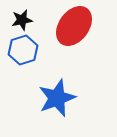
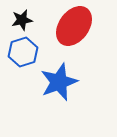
blue hexagon: moved 2 px down
blue star: moved 2 px right, 16 px up
